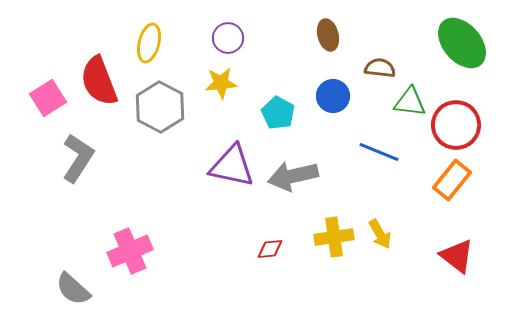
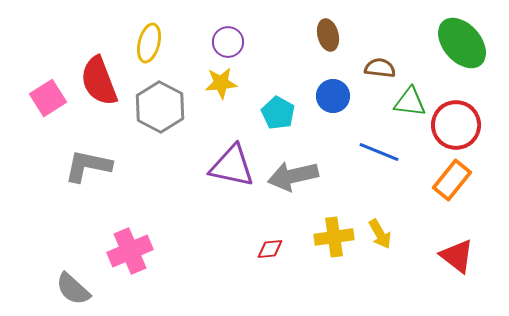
purple circle: moved 4 px down
gray L-shape: moved 10 px right, 8 px down; rotated 111 degrees counterclockwise
